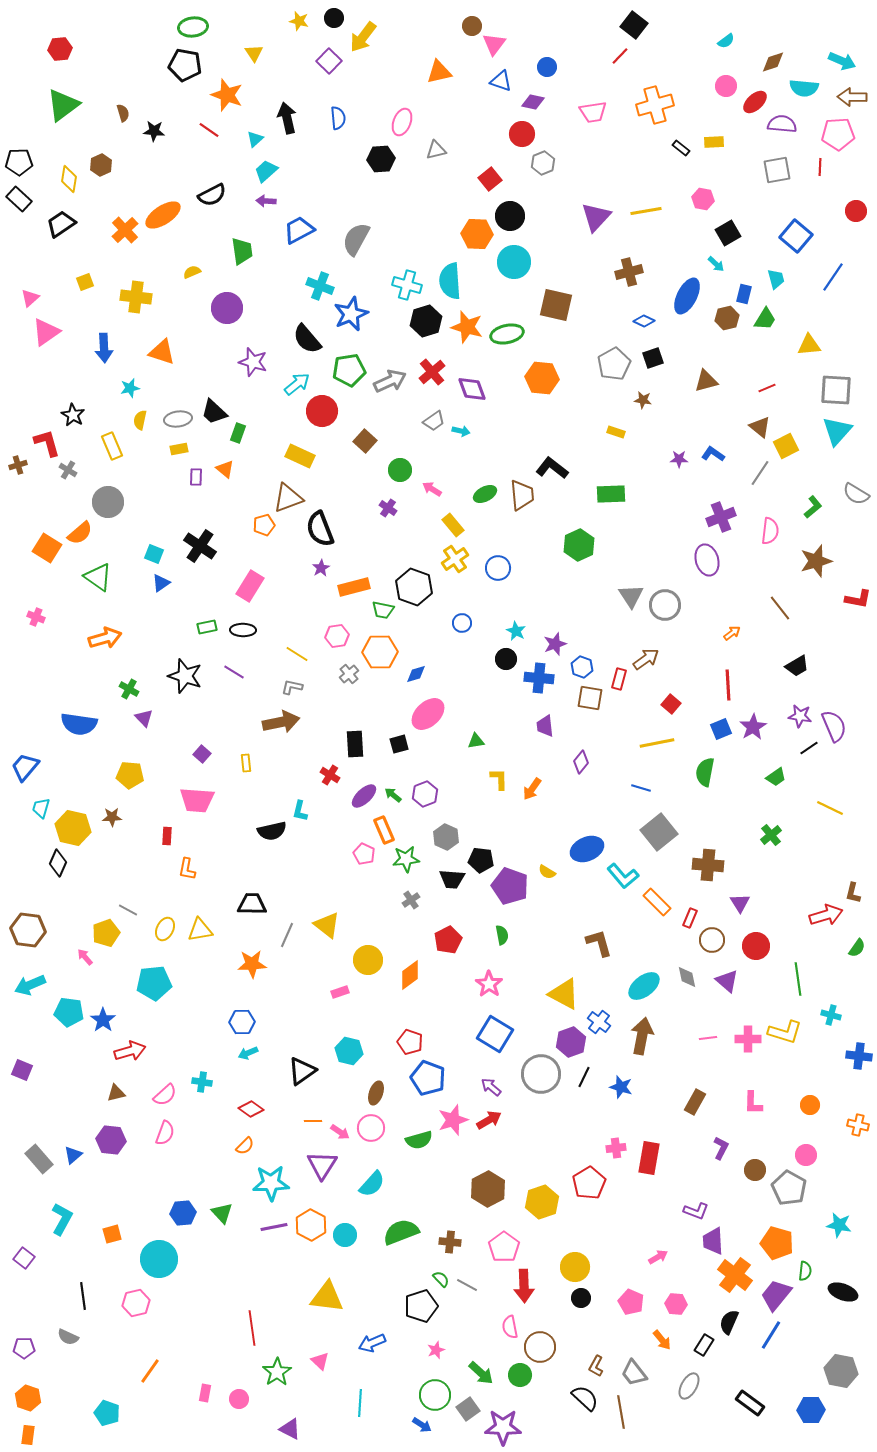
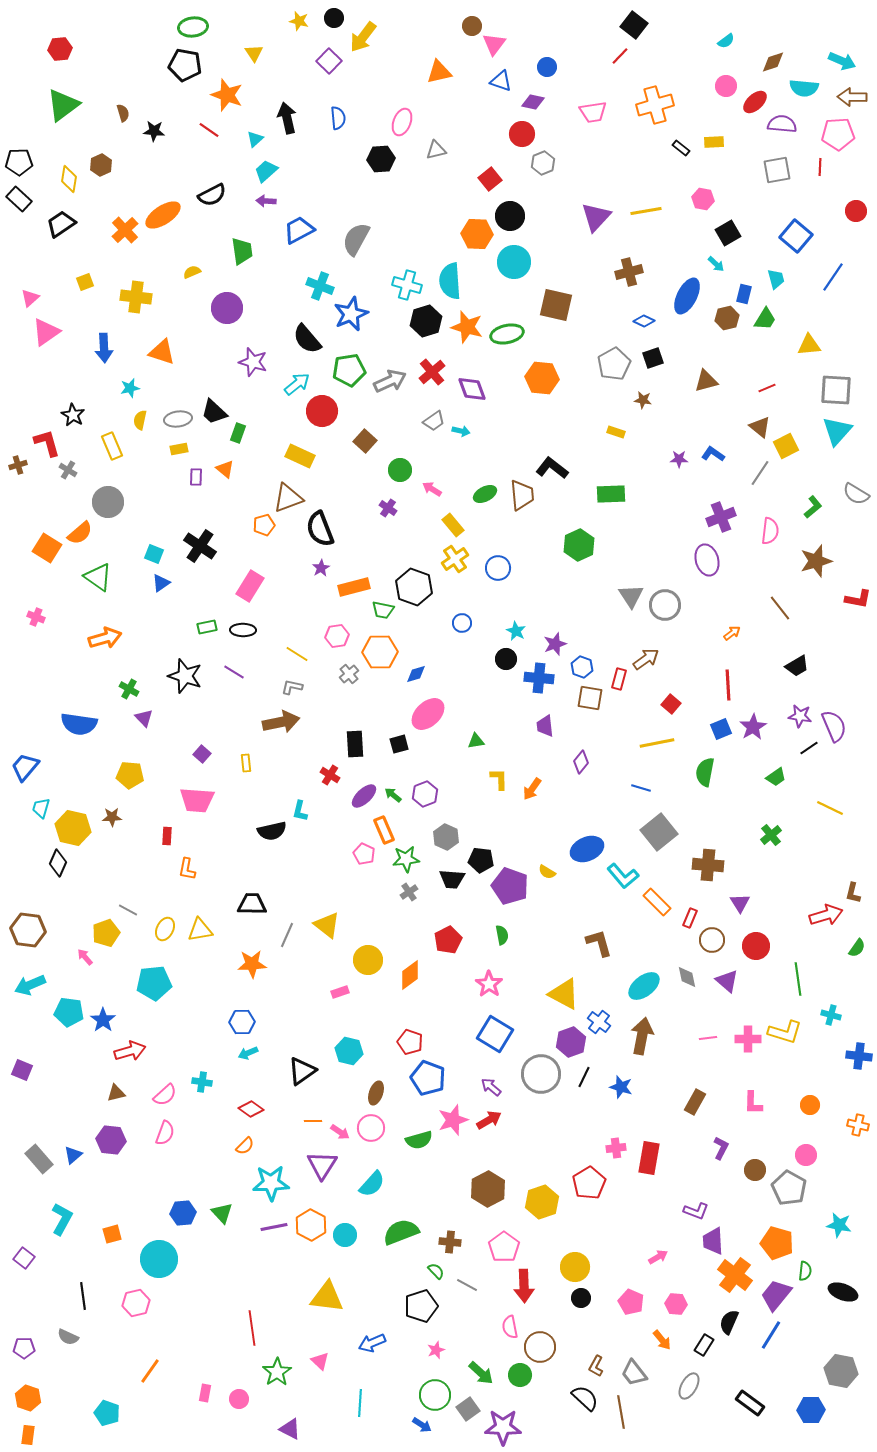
gray cross at (411, 900): moved 2 px left, 8 px up
green semicircle at (441, 1279): moved 5 px left, 8 px up
